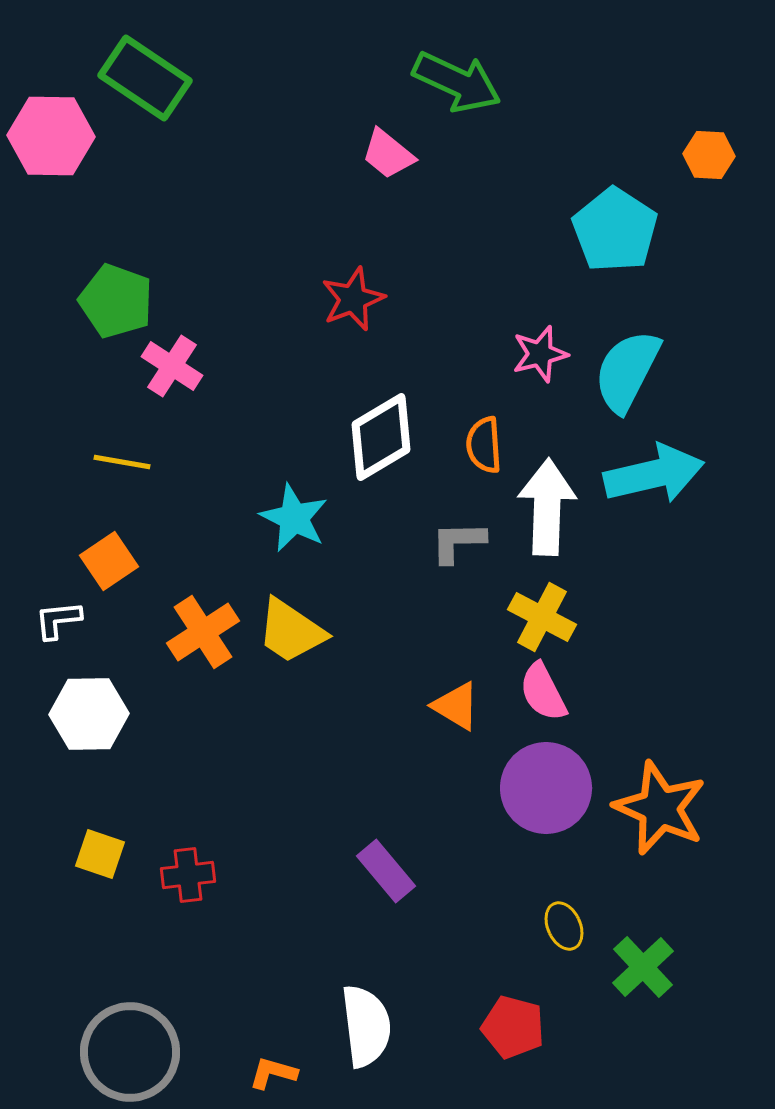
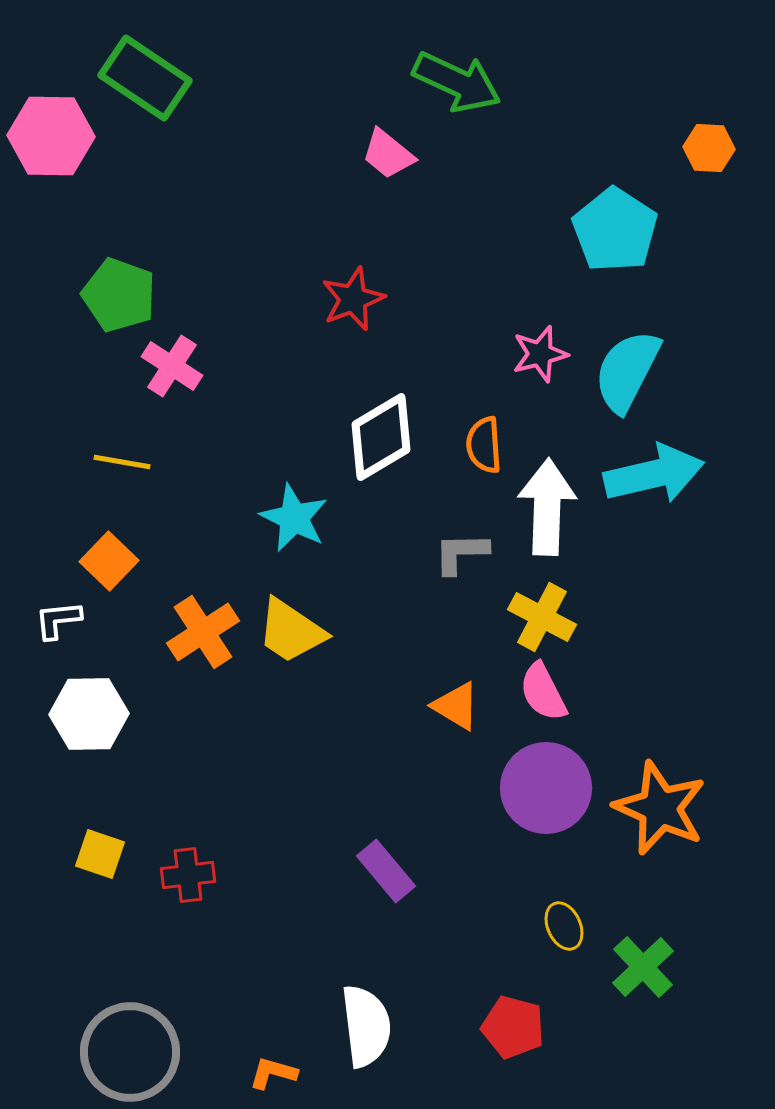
orange hexagon: moved 7 px up
green pentagon: moved 3 px right, 6 px up
gray L-shape: moved 3 px right, 11 px down
orange square: rotated 12 degrees counterclockwise
